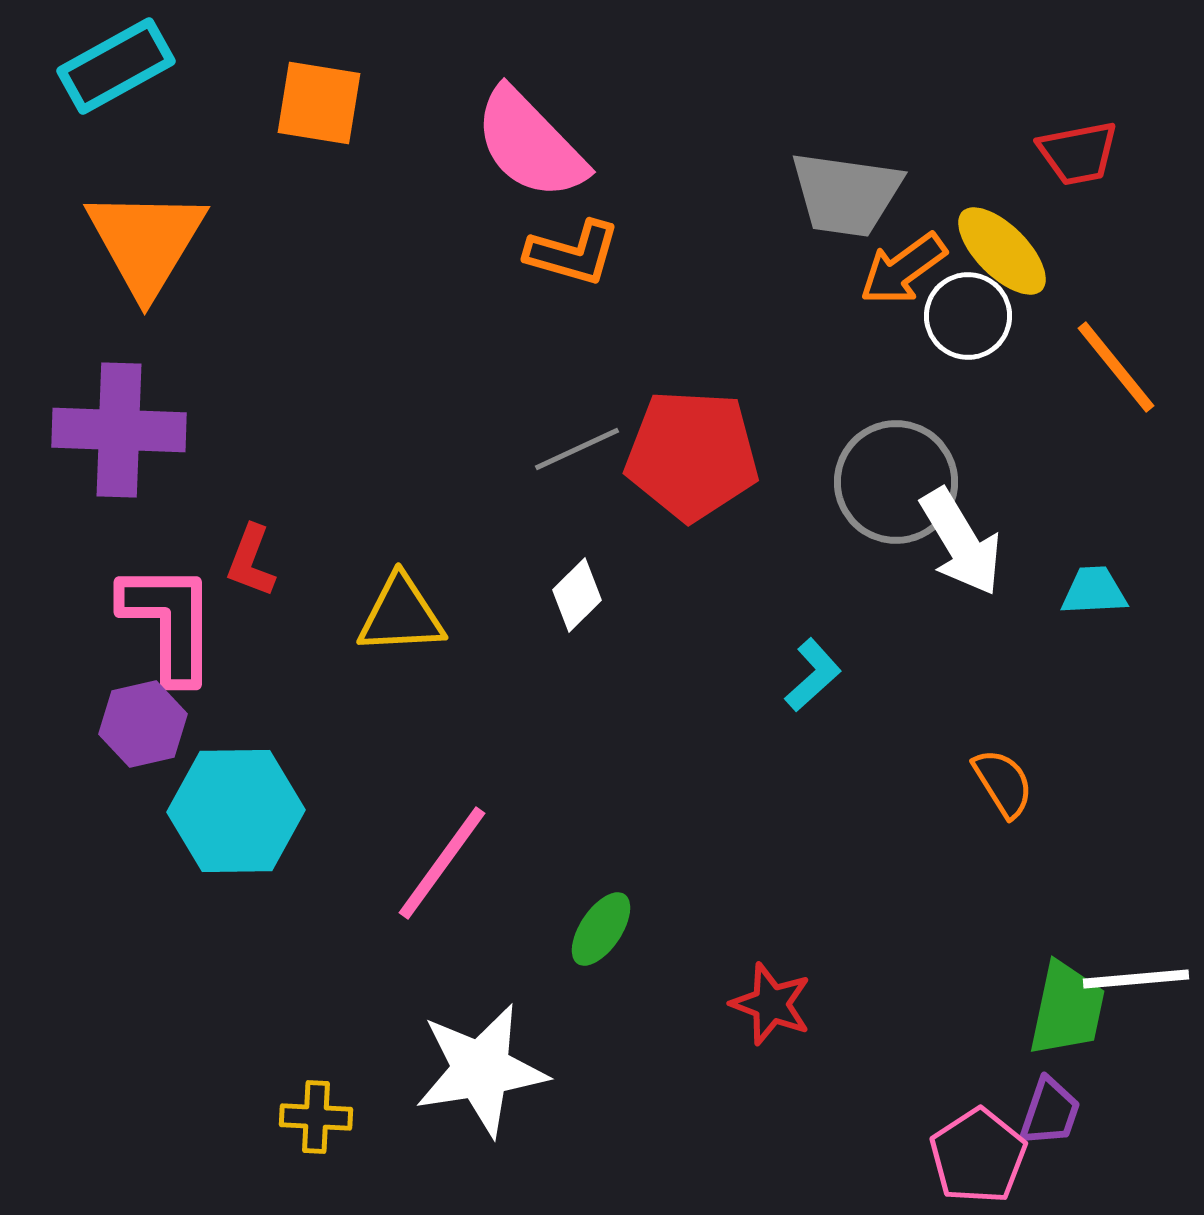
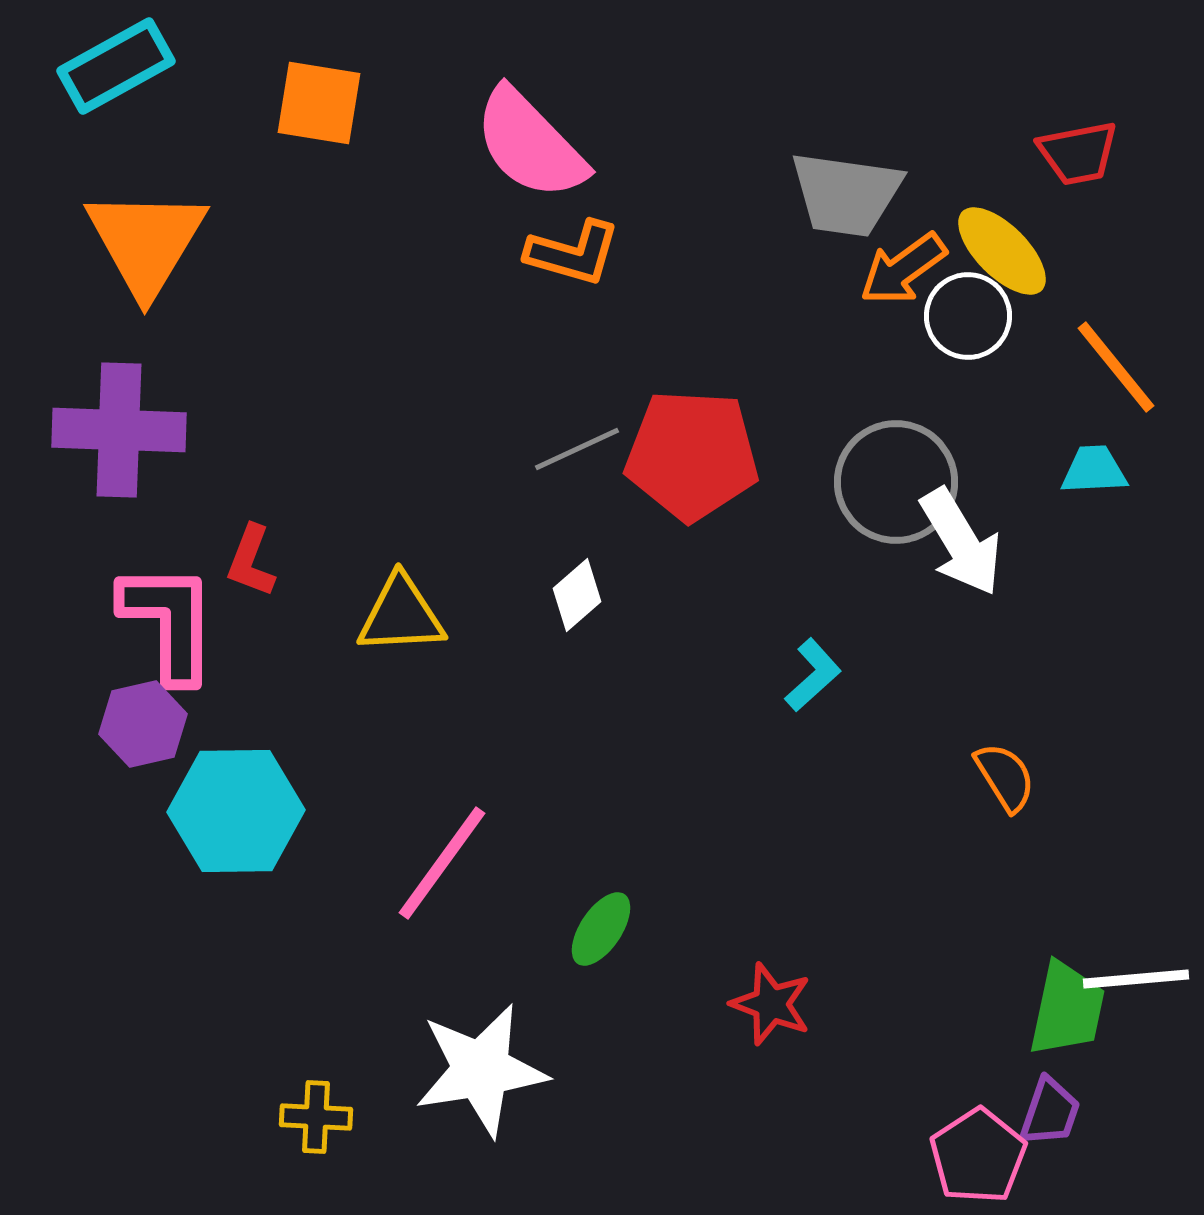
cyan trapezoid: moved 121 px up
white diamond: rotated 4 degrees clockwise
orange semicircle: moved 2 px right, 6 px up
